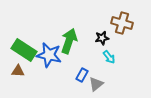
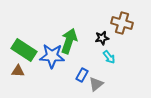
blue star: moved 3 px right, 1 px down; rotated 10 degrees counterclockwise
